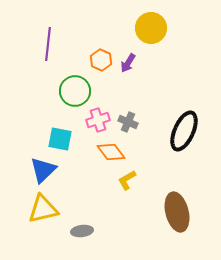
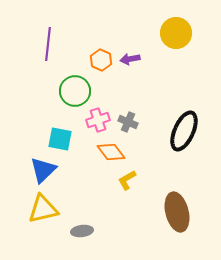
yellow circle: moved 25 px right, 5 px down
purple arrow: moved 2 px right, 4 px up; rotated 48 degrees clockwise
